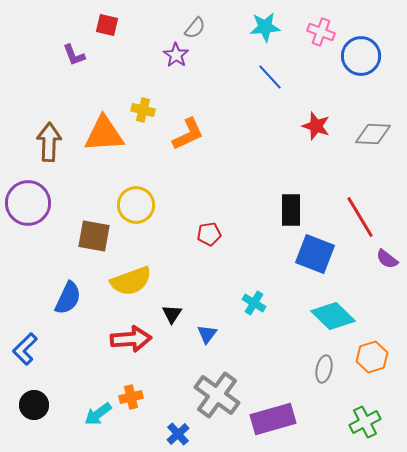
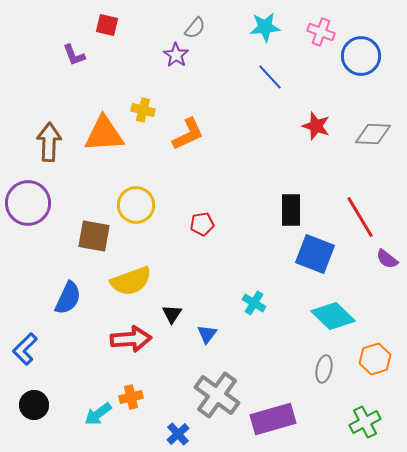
red pentagon: moved 7 px left, 10 px up
orange hexagon: moved 3 px right, 2 px down
